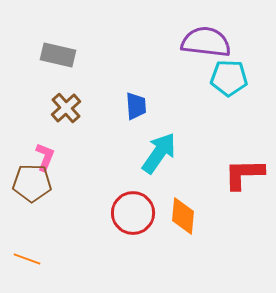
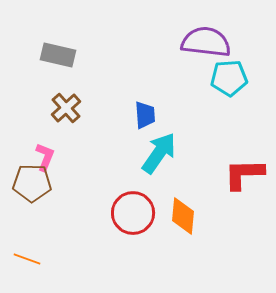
cyan pentagon: rotated 6 degrees counterclockwise
blue trapezoid: moved 9 px right, 9 px down
